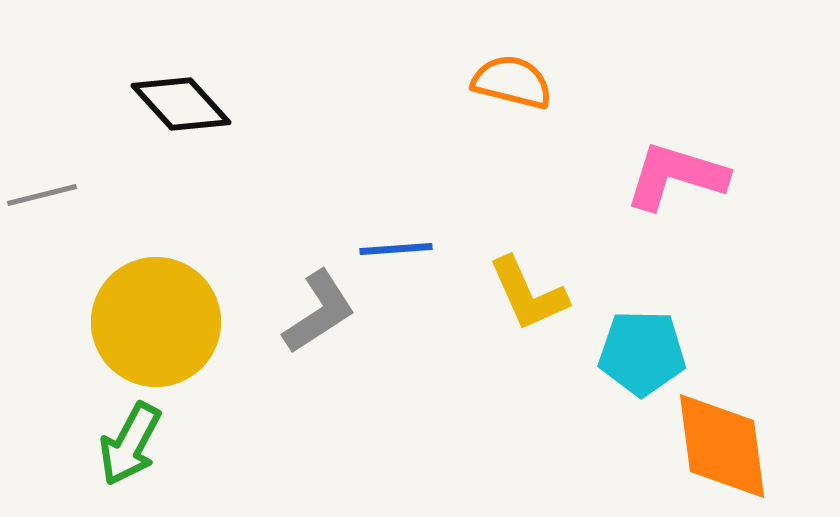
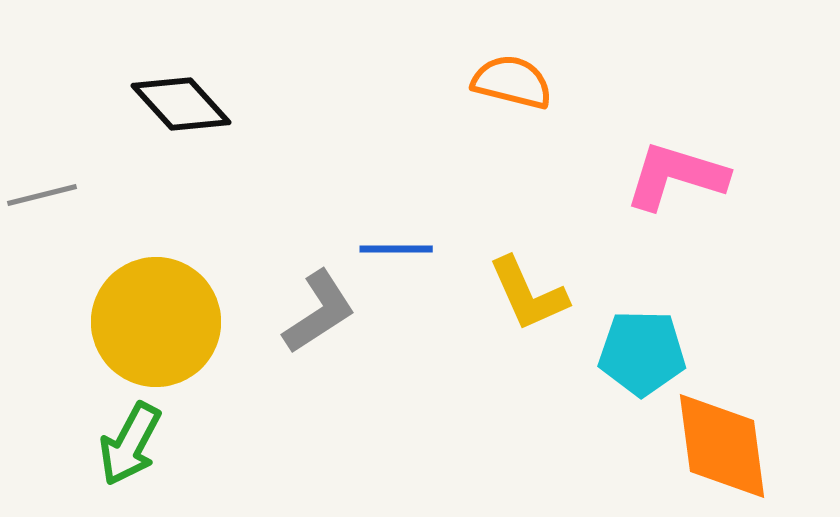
blue line: rotated 4 degrees clockwise
